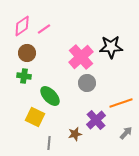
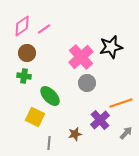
black star: rotated 10 degrees counterclockwise
purple cross: moved 4 px right
